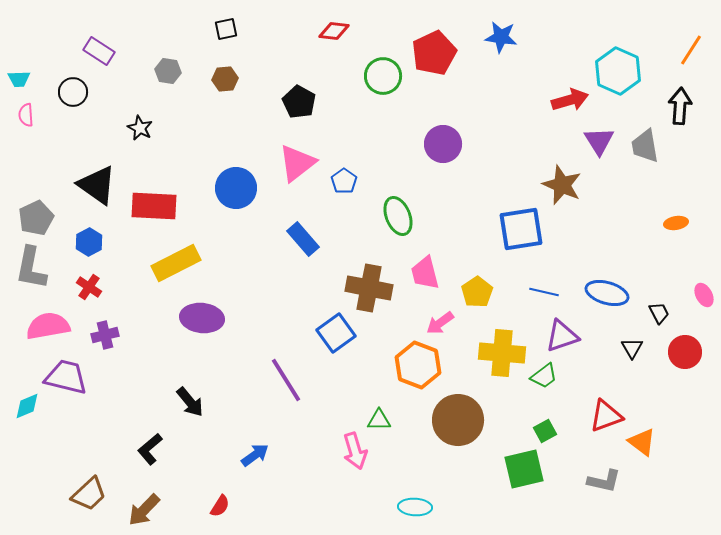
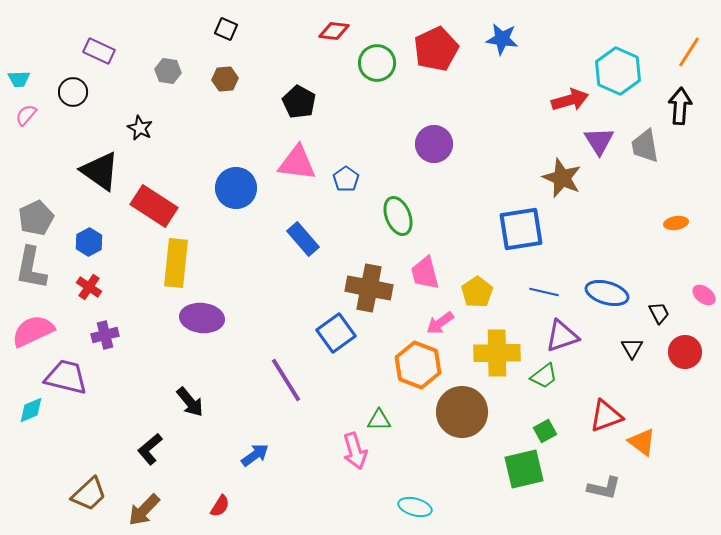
black square at (226, 29): rotated 35 degrees clockwise
blue star at (501, 37): moved 1 px right, 2 px down
orange line at (691, 50): moved 2 px left, 2 px down
purple rectangle at (99, 51): rotated 8 degrees counterclockwise
red pentagon at (434, 53): moved 2 px right, 4 px up
green circle at (383, 76): moved 6 px left, 13 px up
pink semicircle at (26, 115): rotated 45 degrees clockwise
purple circle at (443, 144): moved 9 px left
pink triangle at (297, 163): rotated 45 degrees clockwise
blue pentagon at (344, 181): moved 2 px right, 2 px up
black triangle at (97, 185): moved 3 px right, 14 px up
brown star at (562, 185): moved 7 px up
red rectangle at (154, 206): rotated 30 degrees clockwise
yellow rectangle at (176, 263): rotated 57 degrees counterclockwise
pink ellipse at (704, 295): rotated 25 degrees counterclockwise
pink semicircle at (48, 326): moved 15 px left, 5 px down; rotated 15 degrees counterclockwise
yellow cross at (502, 353): moved 5 px left; rotated 6 degrees counterclockwise
cyan diamond at (27, 406): moved 4 px right, 4 px down
brown circle at (458, 420): moved 4 px right, 8 px up
gray L-shape at (604, 481): moved 7 px down
cyan ellipse at (415, 507): rotated 12 degrees clockwise
